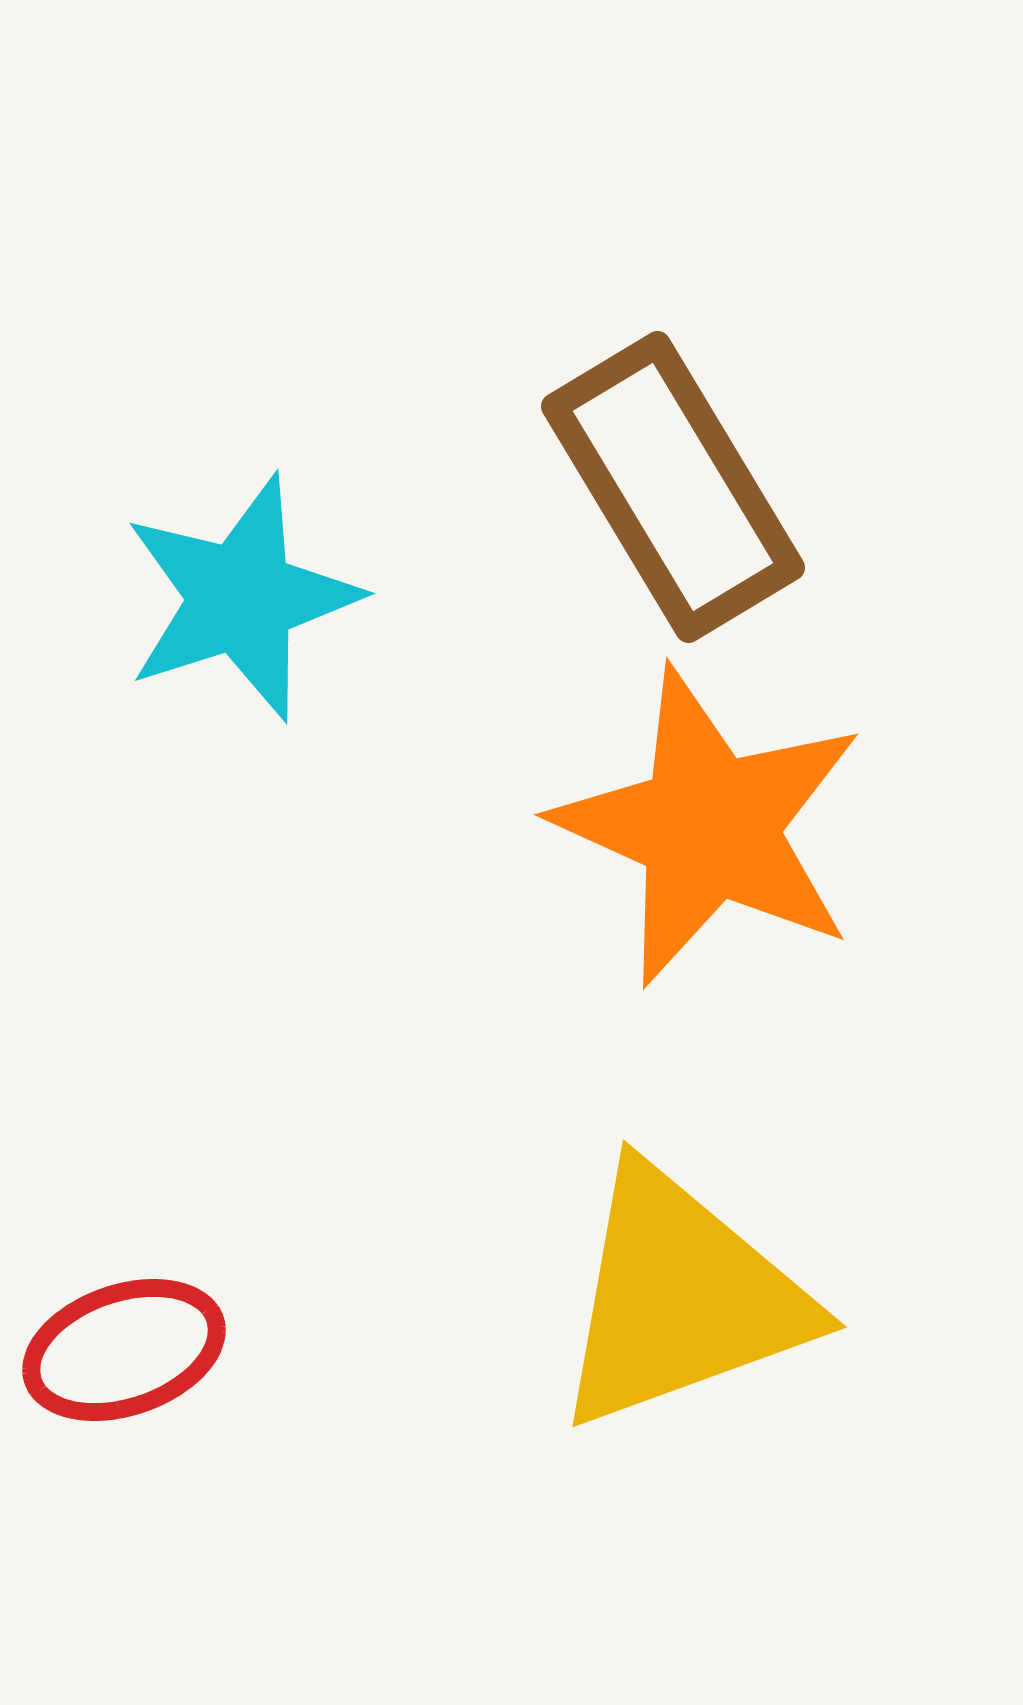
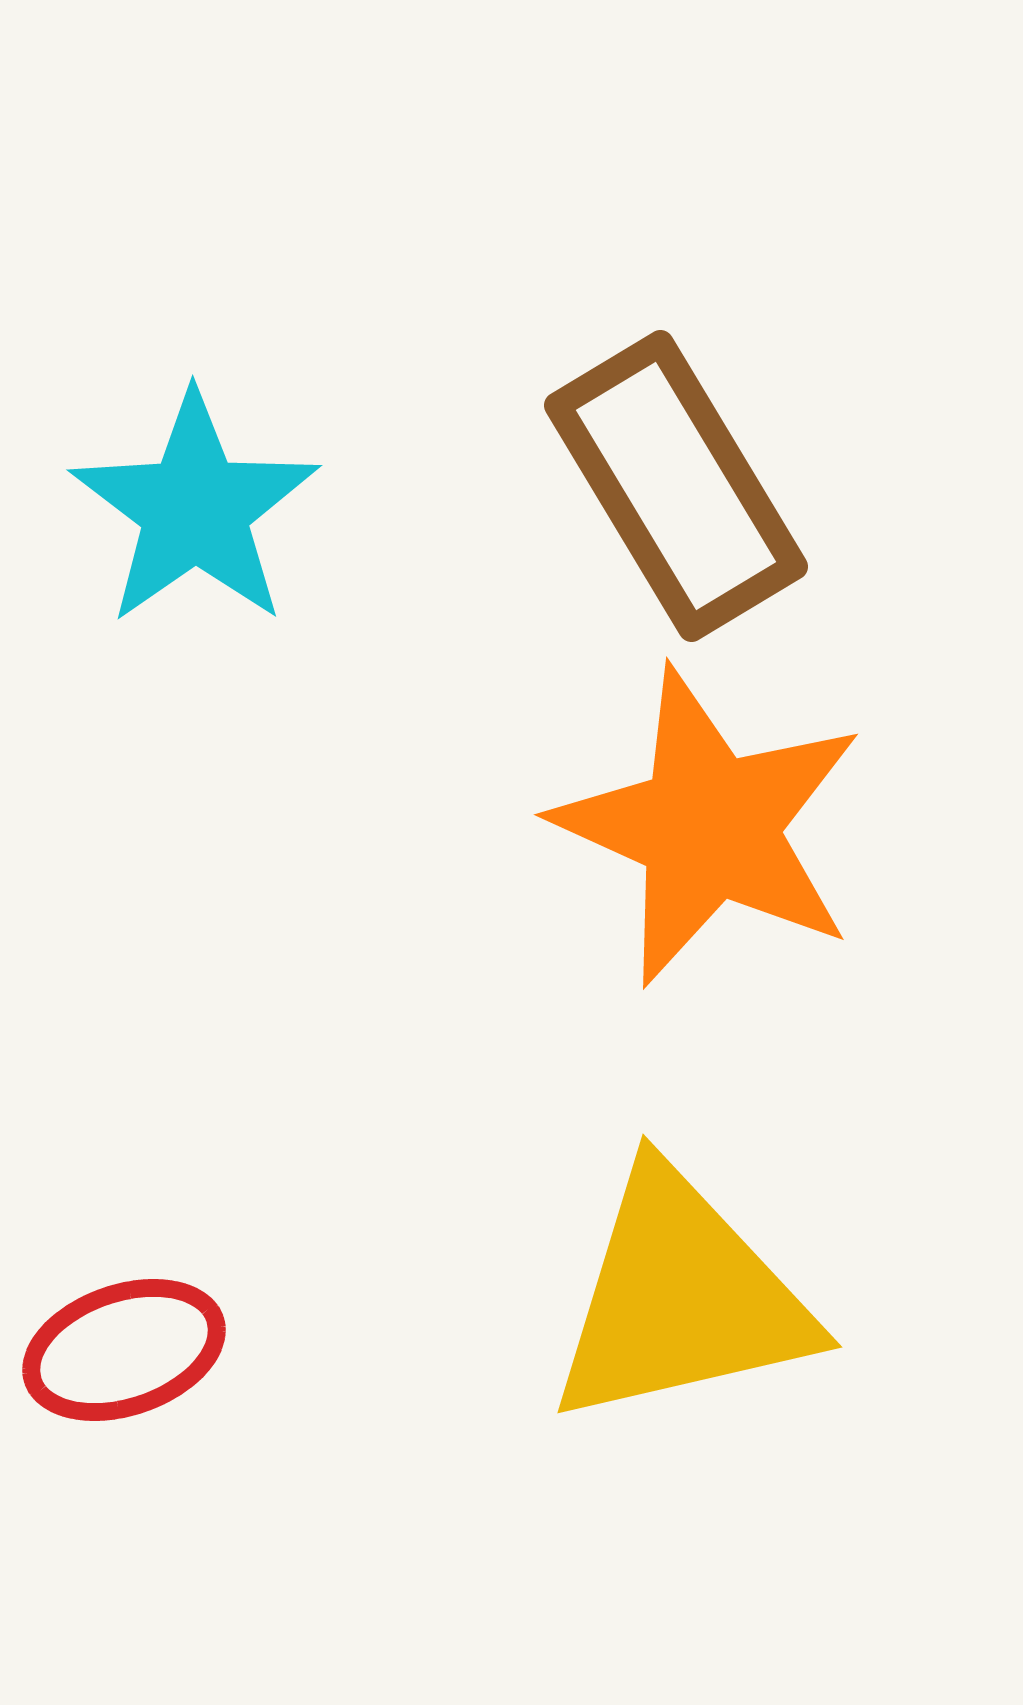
brown rectangle: moved 3 px right, 1 px up
cyan star: moved 46 px left, 89 px up; rotated 17 degrees counterclockwise
yellow triangle: rotated 7 degrees clockwise
